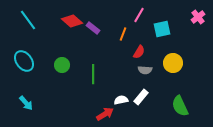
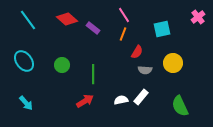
pink line: moved 15 px left; rotated 63 degrees counterclockwise
red diamond: moved 5 px left, 2 px up
red semicircle: moved 2 px left
red arrow: moved 20 px left, 13 px up
